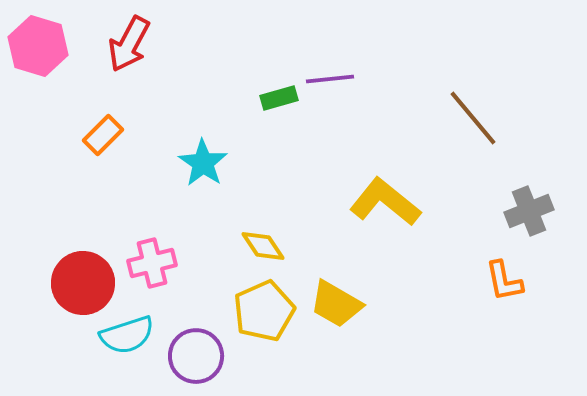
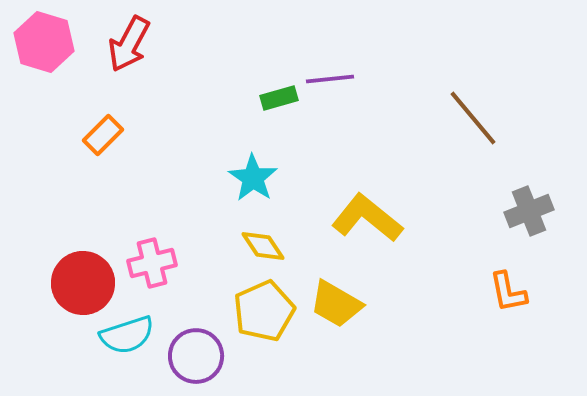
pink hexagon: moved 6 px right, 4 px up
cyan star: moved 50 px right, 15 px down
yellow L-shape: moved 18 px left, 16 px down
orange L-shape: moved 4 px right, 11 px down
